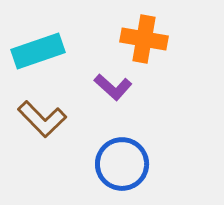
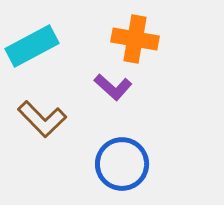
orange cross: moved 9 px left
cyan rectangle: moved 6 px left, 5 px up; rotated 9 degrees counterclockwise
